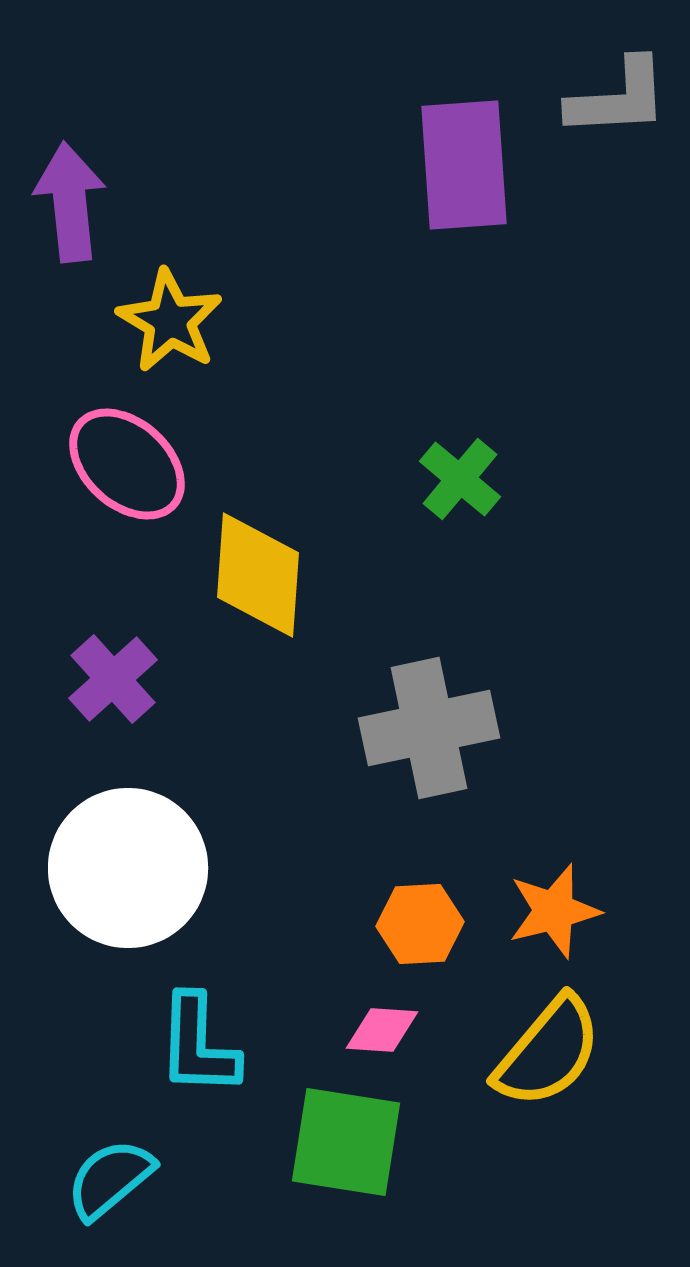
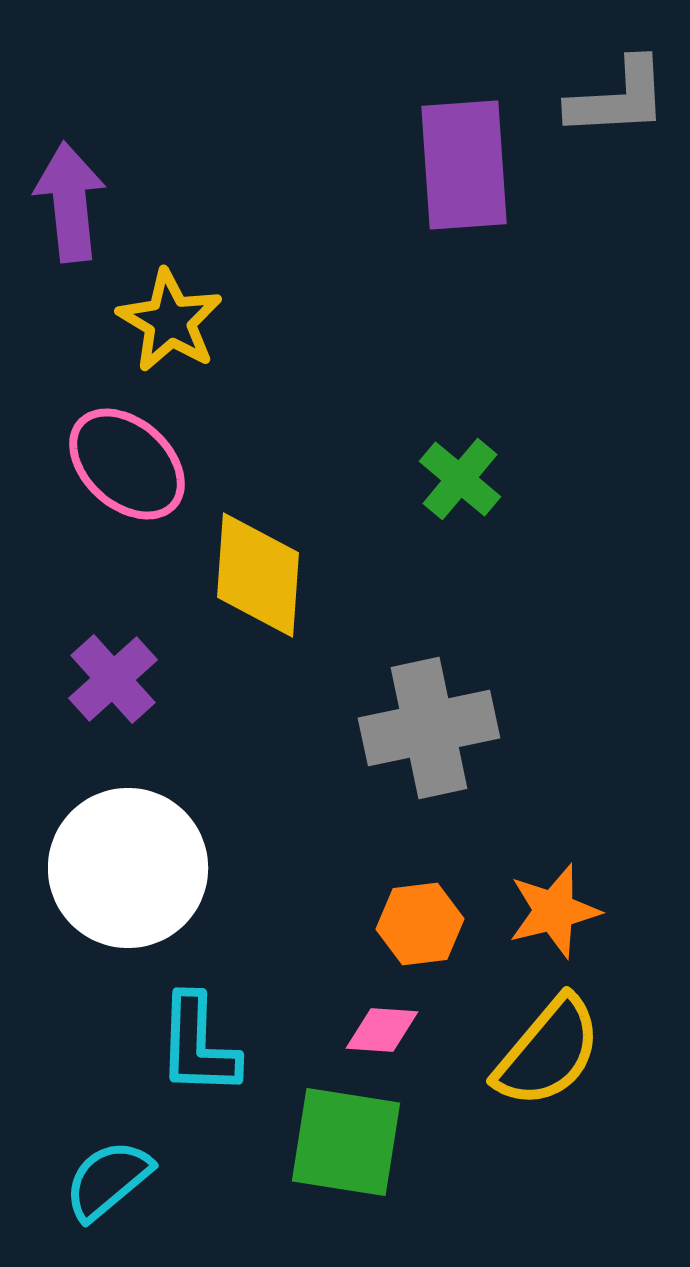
orange hexagon: rotated 4 degrees counterclockwise
cyan semicircle: moved 2 px left, 1 px down
